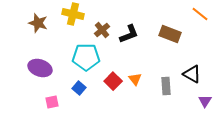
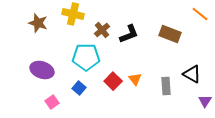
purple ellipse: moved 2 px right, 2 px down
pink square: rotated 24 degrees counterclockwise
